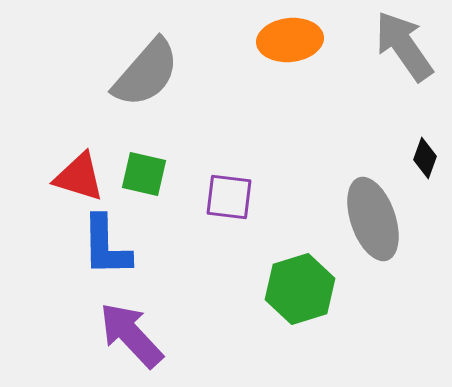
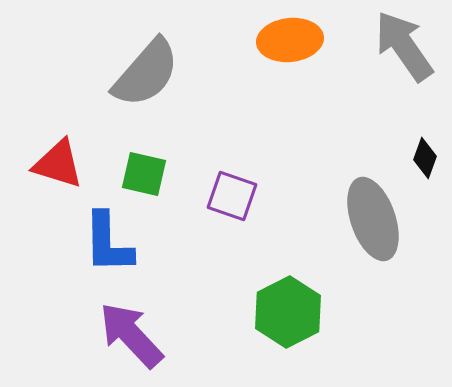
red triangle: moved 21 px left, 13 px up
purple square: moved 3 px right, 1 px up; rotated 12 degrees clockwise
blue L-shape: moved 2 px right, 3 px up
green hexagon: moved 12 px left, 23 px down; rotated 10 degrees counterclockwise
